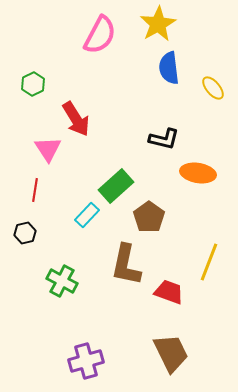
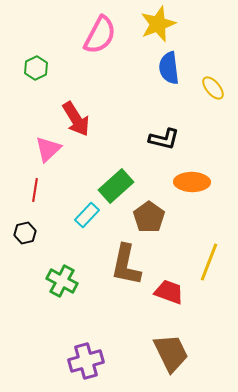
yellow star: rotated 9 degrees clockwise
green hexagon: moved 3 px right, 16 px up
pink triangle: rotated 20 degrees clockwise
orange ellipse: moved 6 px left, 9 px down; rotated 8 degrees counterclockwise
